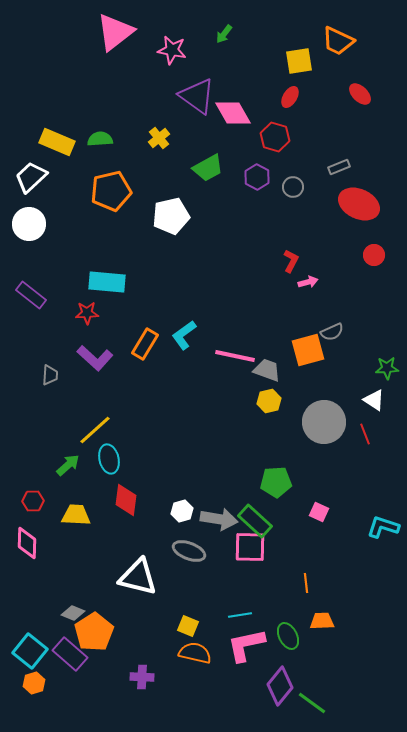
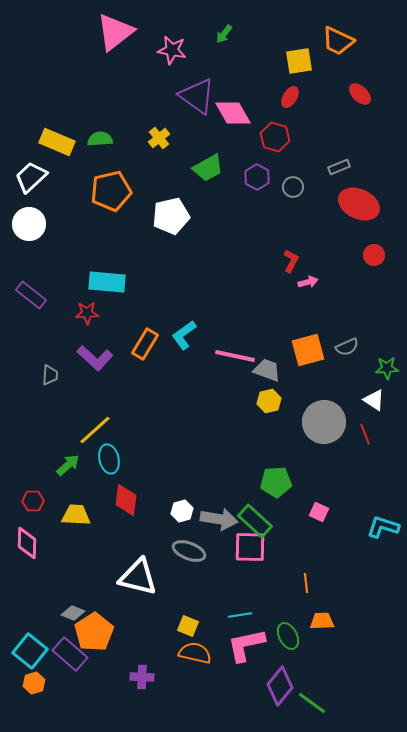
gray semicircle at (332, 332): moved 15 px right, 15 px down
